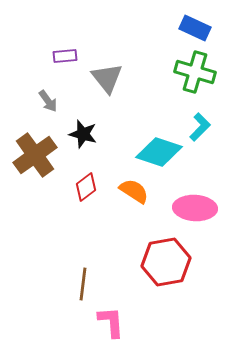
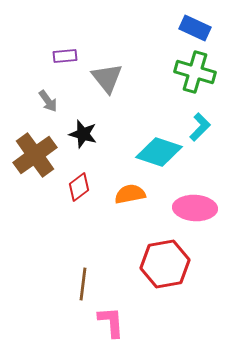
red diamond: moved 7 px left
orange semicircle: moved 4 px left, 3 px down; rotated 44 degrees counterclockwise
red hexagon: moved 1 px left, 2 px down
